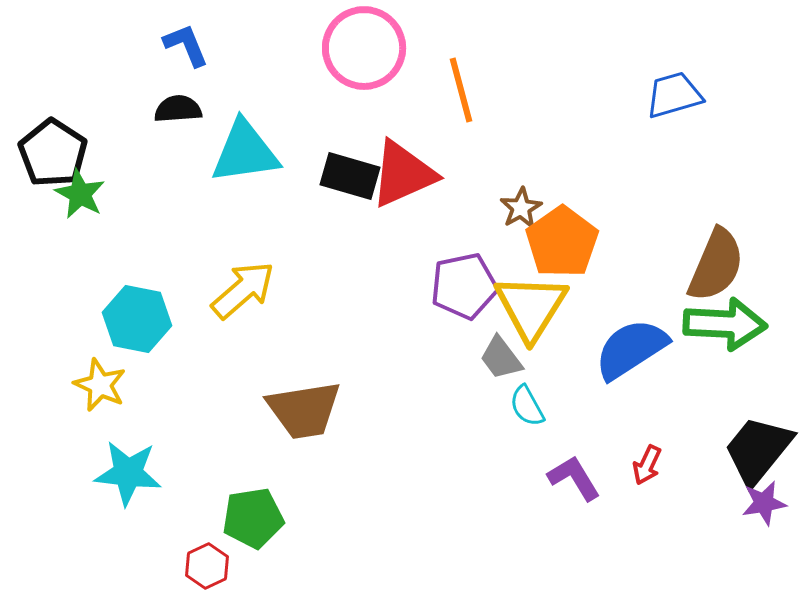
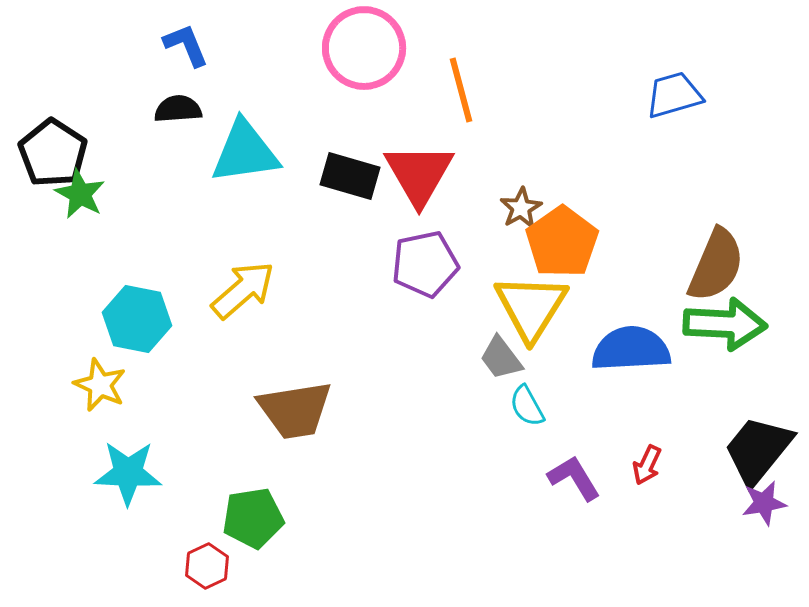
red triangle: moved 16 px right; rotated 36 degrees counterclockwise
purple pentagon: moved 39 px left, 22 px up
blue semicircle: rotated 30 degrees clockwise
brown trapezoid: moved 9 px left
cyan star: rotated 4 degrees counterclockwise
